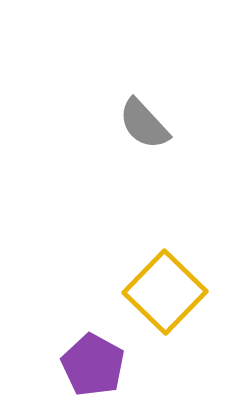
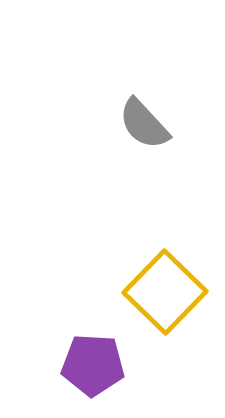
purple pentagon: rotated 26 degrees counterclockwise
